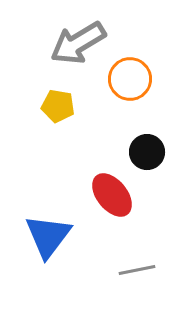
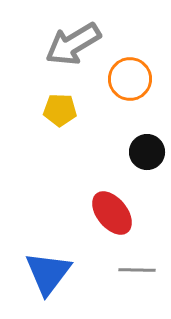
gray arrow: moved 5 px left, 1 px down
yellow pentagon: moved 2 px right, 4 px down; rotated 8 degrees counterclockwise
red ellipse: moved 18 px down
blue triangle: moved 37 px down
gray line: rotated 12 degrees clockwise
